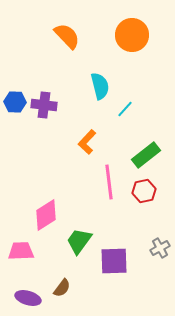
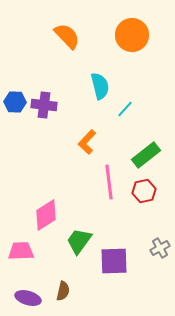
brown semicircle: moved 1 px right, 3 px down; rotated 24 degrees counterclockwise
